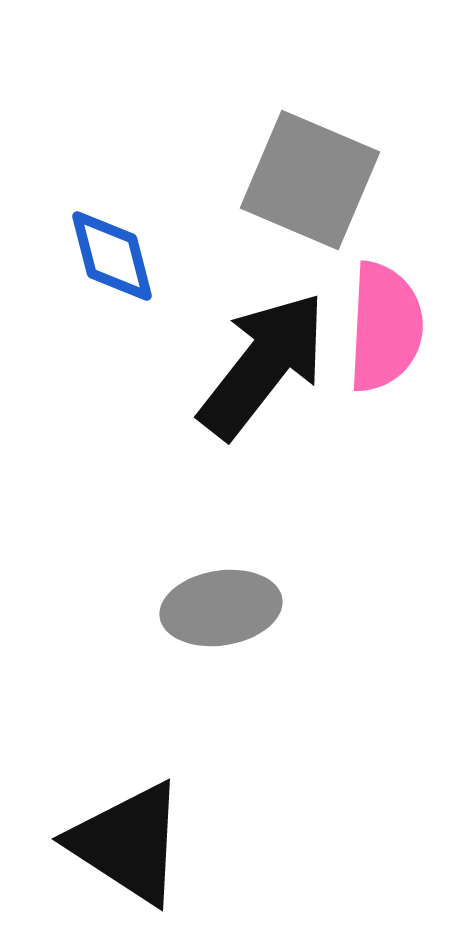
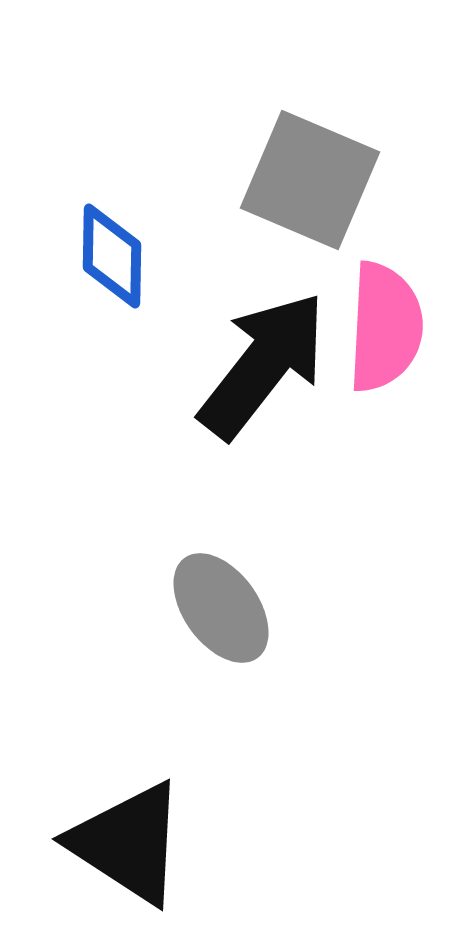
blue diamond: rotated 15 degrees clockwise
gray ellipse: rotated 63 degrees clockwise
